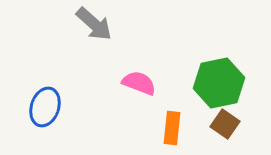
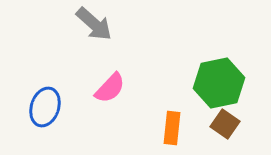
pink semicircle: moved 29 px left, 5 px down; rotated 112 degrees clockwise
